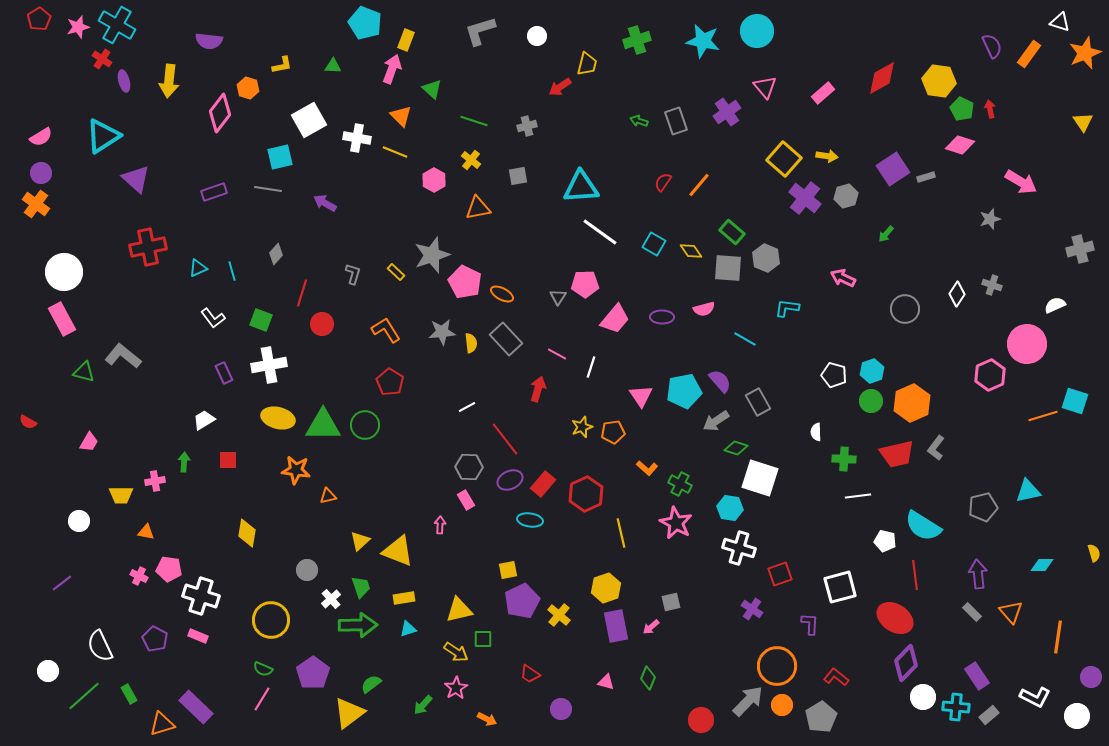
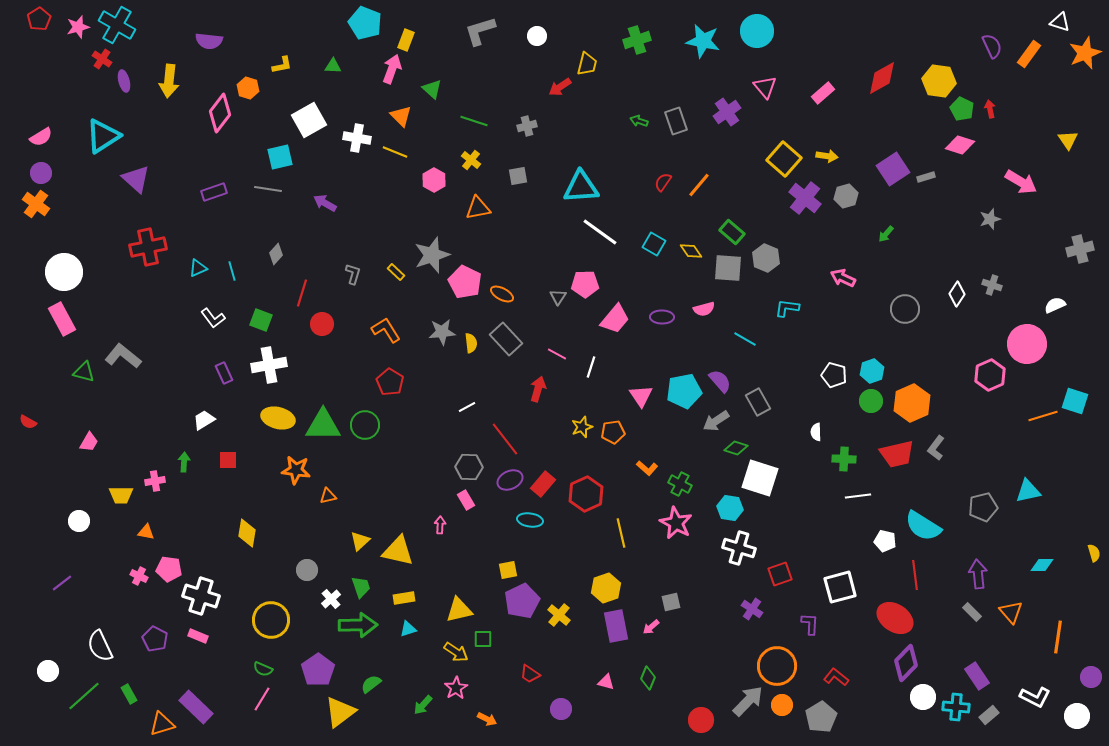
yellow triangle at (1083, 122): moved 15 px left, 18 px down
yellow triangle at (398, 551): rotated 8 degrees counterclockwise
purple pentagon at (313, 673): moved 5 px right, 3 px up
yellow triangle at (349, 713): moved 9 px left, 1 px up
